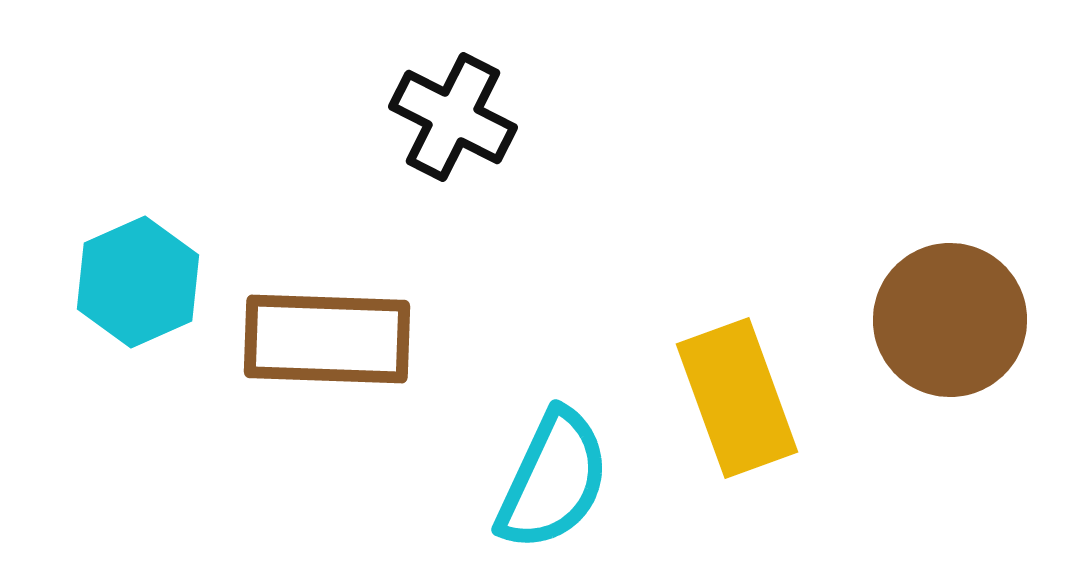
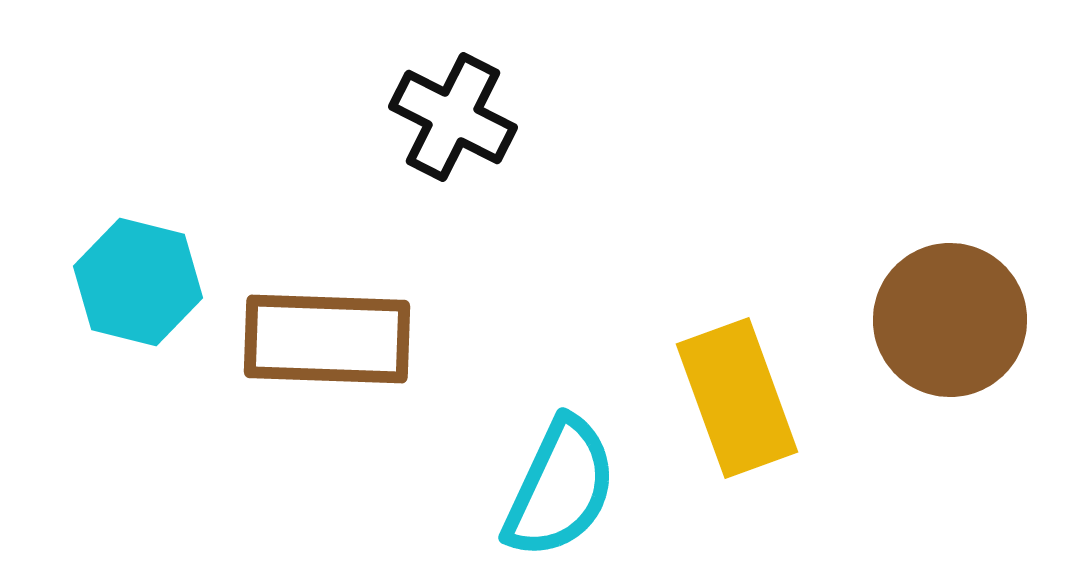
cyan hexagon: rotated 22 degrees counterclockwise
cyan semicircle: moved 7 px right, 8 px down
